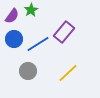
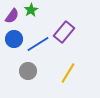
yellow line: rotated 15 degrees counterclockwise
